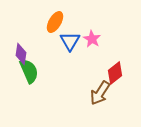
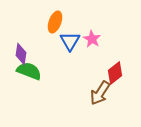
orange ellipse: rotated 10 degrees counterclockwise
green semicircle: rotated 45 degrees counterclockwise
